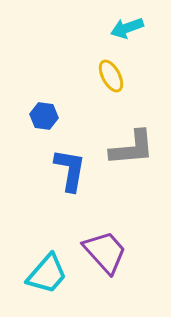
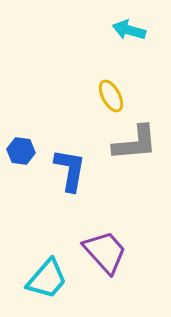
cyan arrow: moved 2 px right, 2 px down; rotated 36 degrees clockwise
yellow ellipse: moved 20 px down
blue hexagon: moved 23 px left, 35 px down
gray L-shape: moved 3 px right, 5 px up
cyan trapezoid: moved 5 px down
